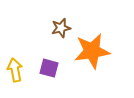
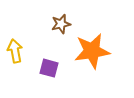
brown star: moved 4 px up
yellow arrow: moved 19 px up
